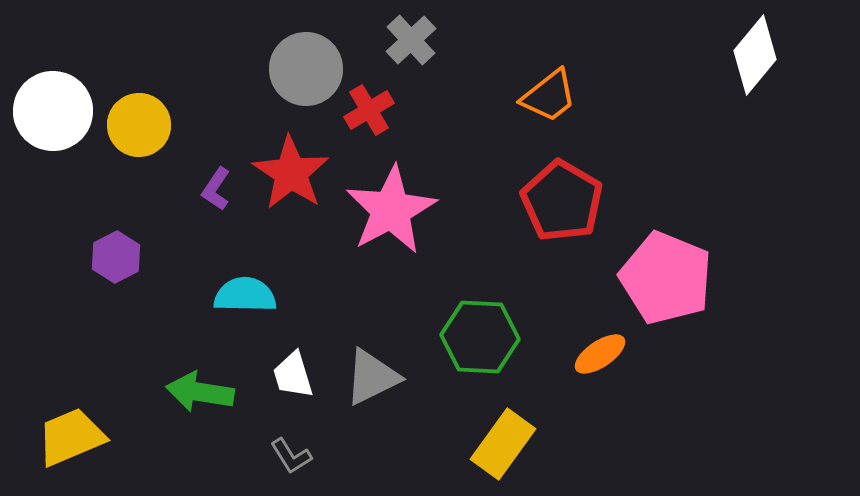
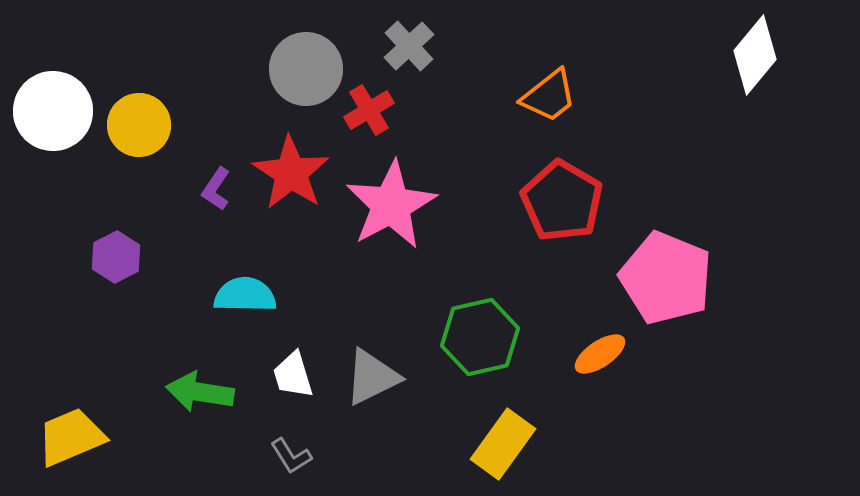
gray cross: moved 2 px left, 6 px down
pink star: moved 5 px up
green hexagon: rotated 16 degrees counterclockwise
